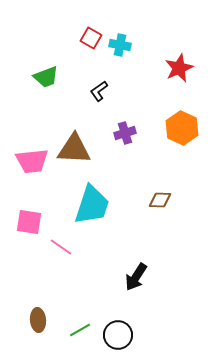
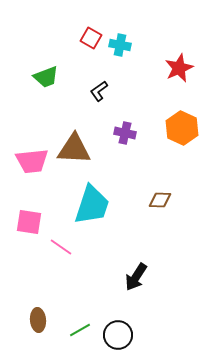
purple cross: rotated 30 degrees clockwise
